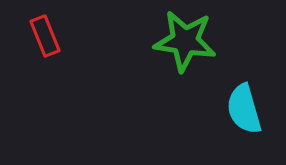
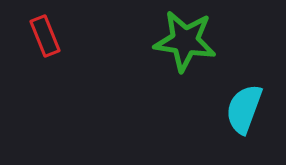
cyan semicircle: rotated 36 degrees clockwise
